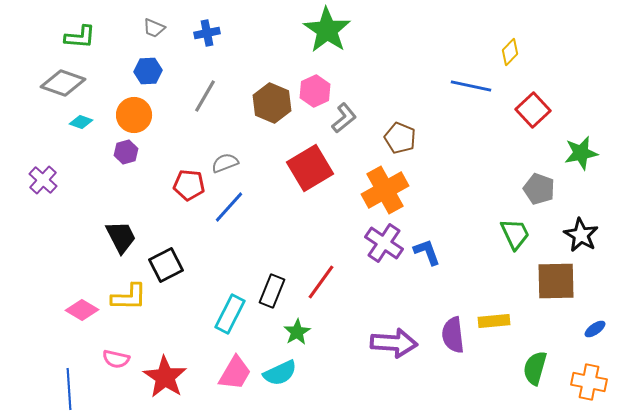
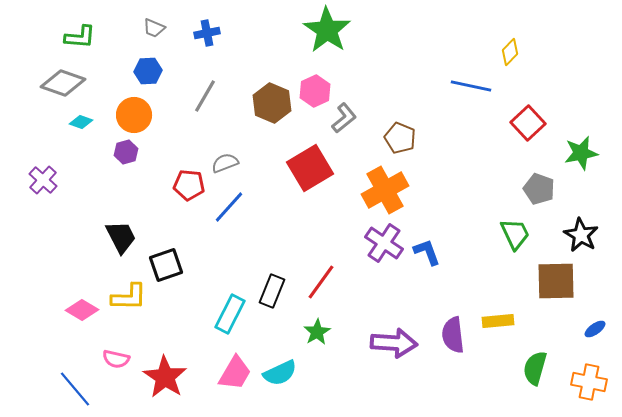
red square at (533, 110): moved 5 px left, 13 px down
black square at (166, 265): rotated 8 degrees clockwise
yellow rectangle at (494, 321): moved 4 px right
green star at (297, 332): moved 20 px right
blue line at (69, 389): moved 6 px right; rotated 36 degrees counterclockwise
